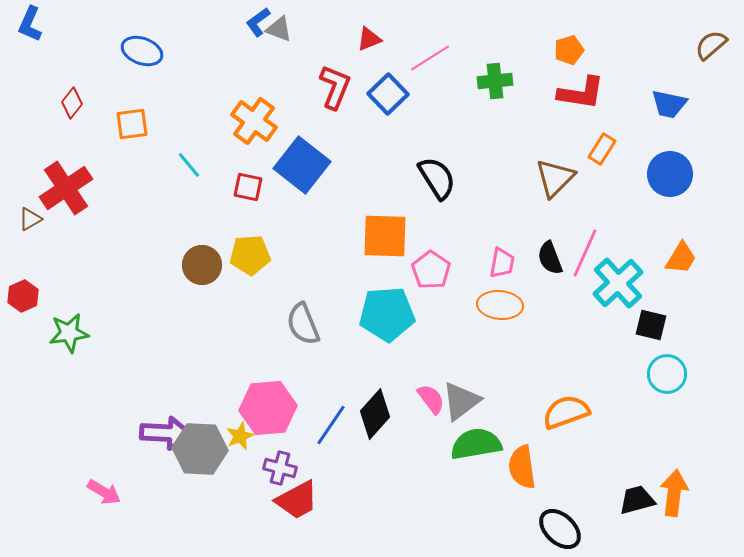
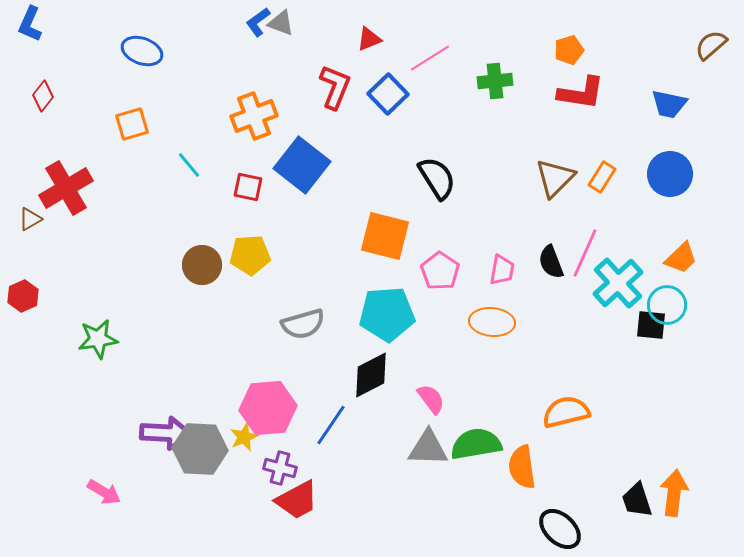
gray triangle at (279, 29): moved 2 px right, 6 px up
red diamond at (72, 103): moved 29 px left, 7 px up
orange cross at (254, 121): moved 5 px up; rotated 33 degrees clockwise
orange square at (132, 124): rotated 8 degrees counterclockwise
orange rectangle at (602, 149): moved 28 px down
red cross at (66, 188): rotated 4 degrees clockwise
orange square at (385, 236): rotated 12 degrees clockwise
black semicircle at (550, 258): moved 1 px right, 4 px down
orange trapezoid at (681, 258): rotated 15 degrees clockwise
pink trapezoid at (502, 263): moved 7 px down
pink pentagon at (431, 270): moved 9 px right, 1 px down
orange ellipse at (500, 305): moved 8 px left, 17 px down
gray semicircle at (303, 324): rotated 84 degrees counterclockwise
black square at (651, 325): rotated 8 degrees counterclockwise
green star at (69, 333): moved 29 px right, 6 px down
cyan circle at (667, 374): moved 69 px up
gray triangle at (461, 401): moved 33 px left, 47 px down; rotated 39 degrees clockwise
orange semicircle at (566, 412): rotated 6 degrees clockwise
black diamond at (375, 414): moved 4 px left, 39 px up; rotated 21 degrees clockwise
yellow star at (240, 436): moved 4 px right, 1 px down
black trapezoid at (637, 500): rotated 93 degrees counterclockwise
